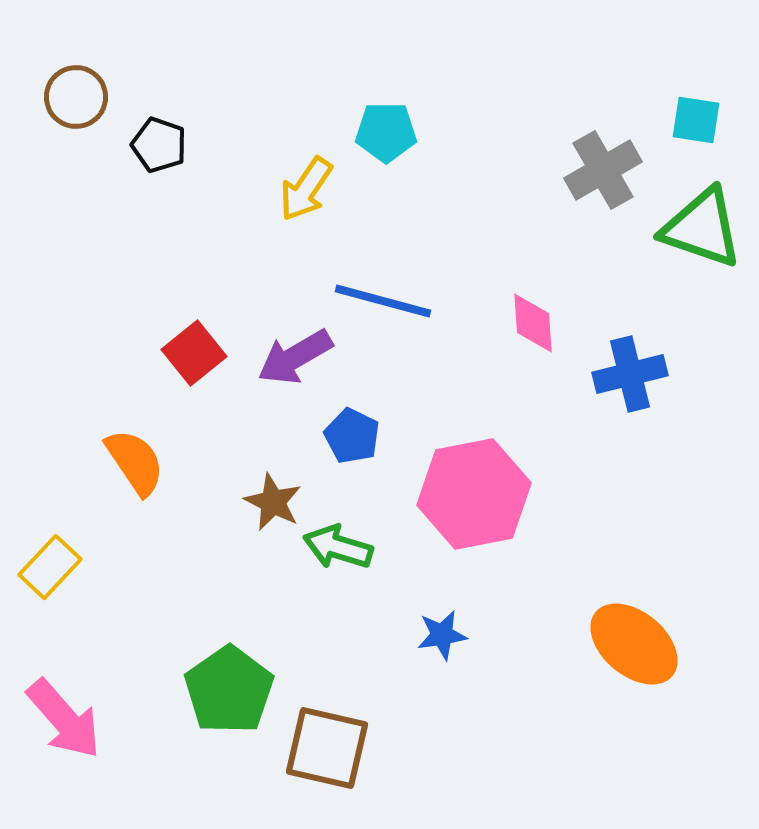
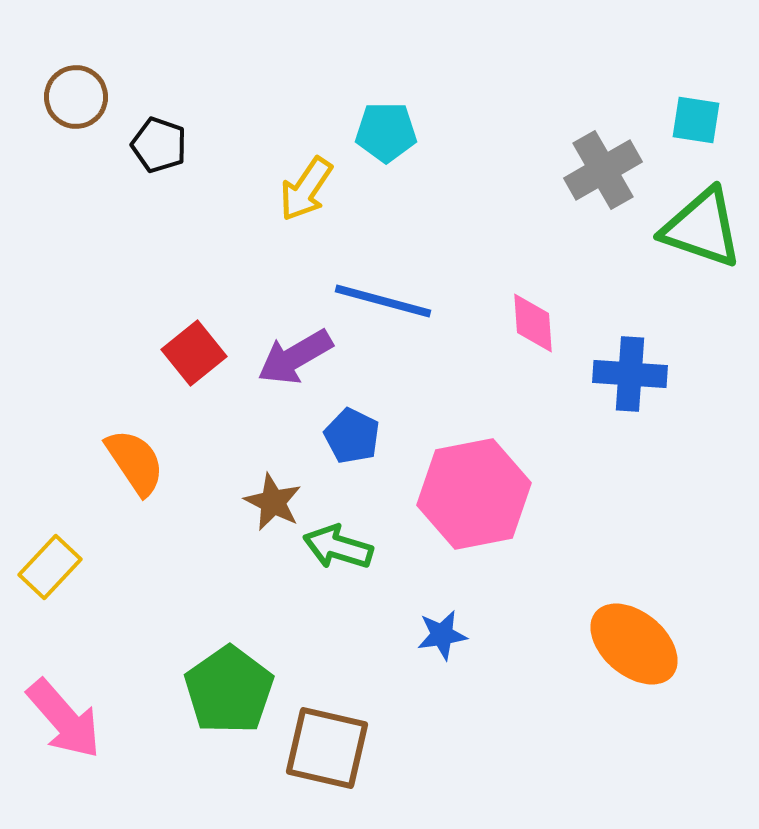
blue cross: rotated 18 degrees clockwise
